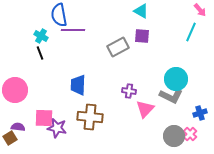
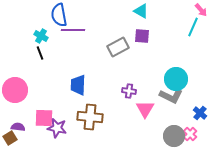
pink arrow: moved 1 px right
cyan line: moved 2 px right, 5 px up
pink triangle: rotated 12 degrees counterclockwise
blue cross: rotated 32 degrees counterclockwise
